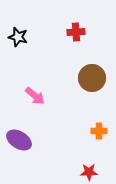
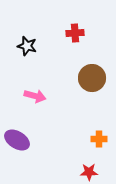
red cross: moved 1 px left, 1 px down
black star: moved 9 px right, 9 px down
pink arrow: rotated 25 degrees counterclockwise
orange cross: moved 8 px down
purple ellipse: moved 2 px left
